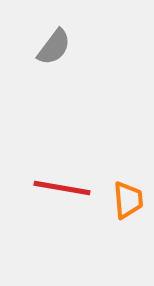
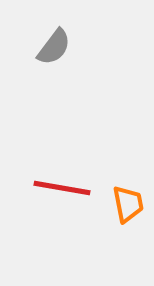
orange trapezoid: moved 4 px down; rotated 6 degrees counterclockwise
